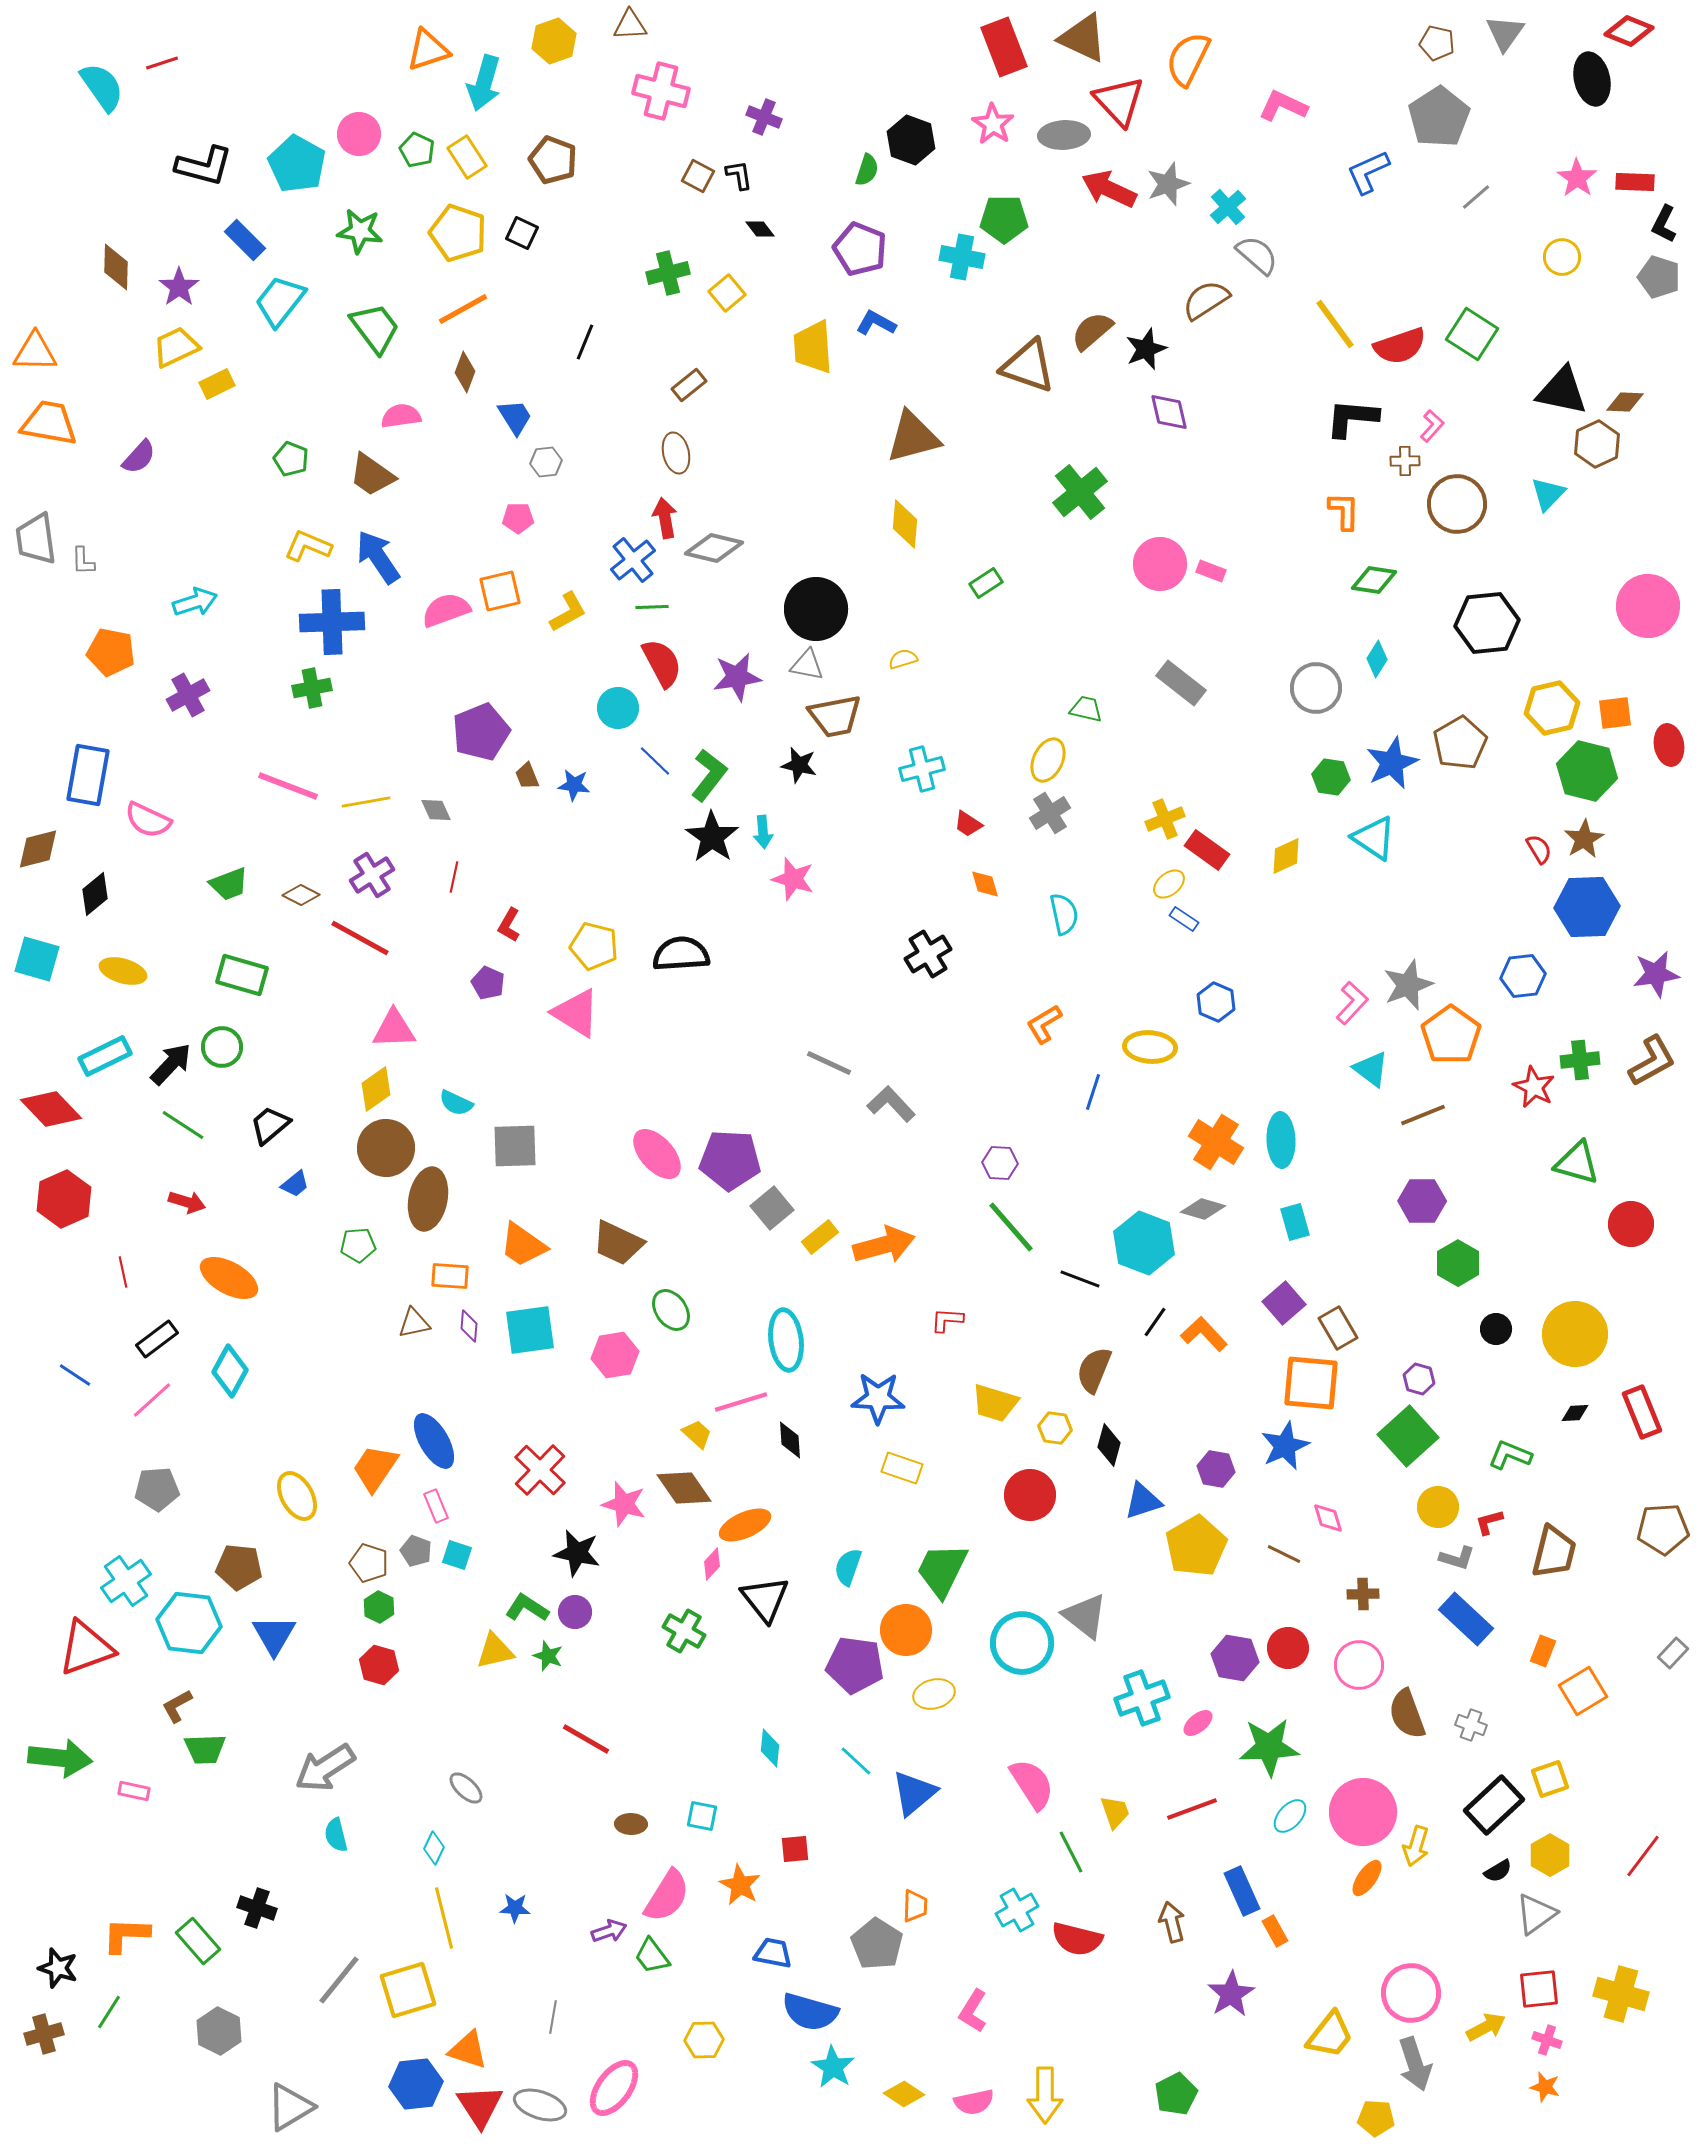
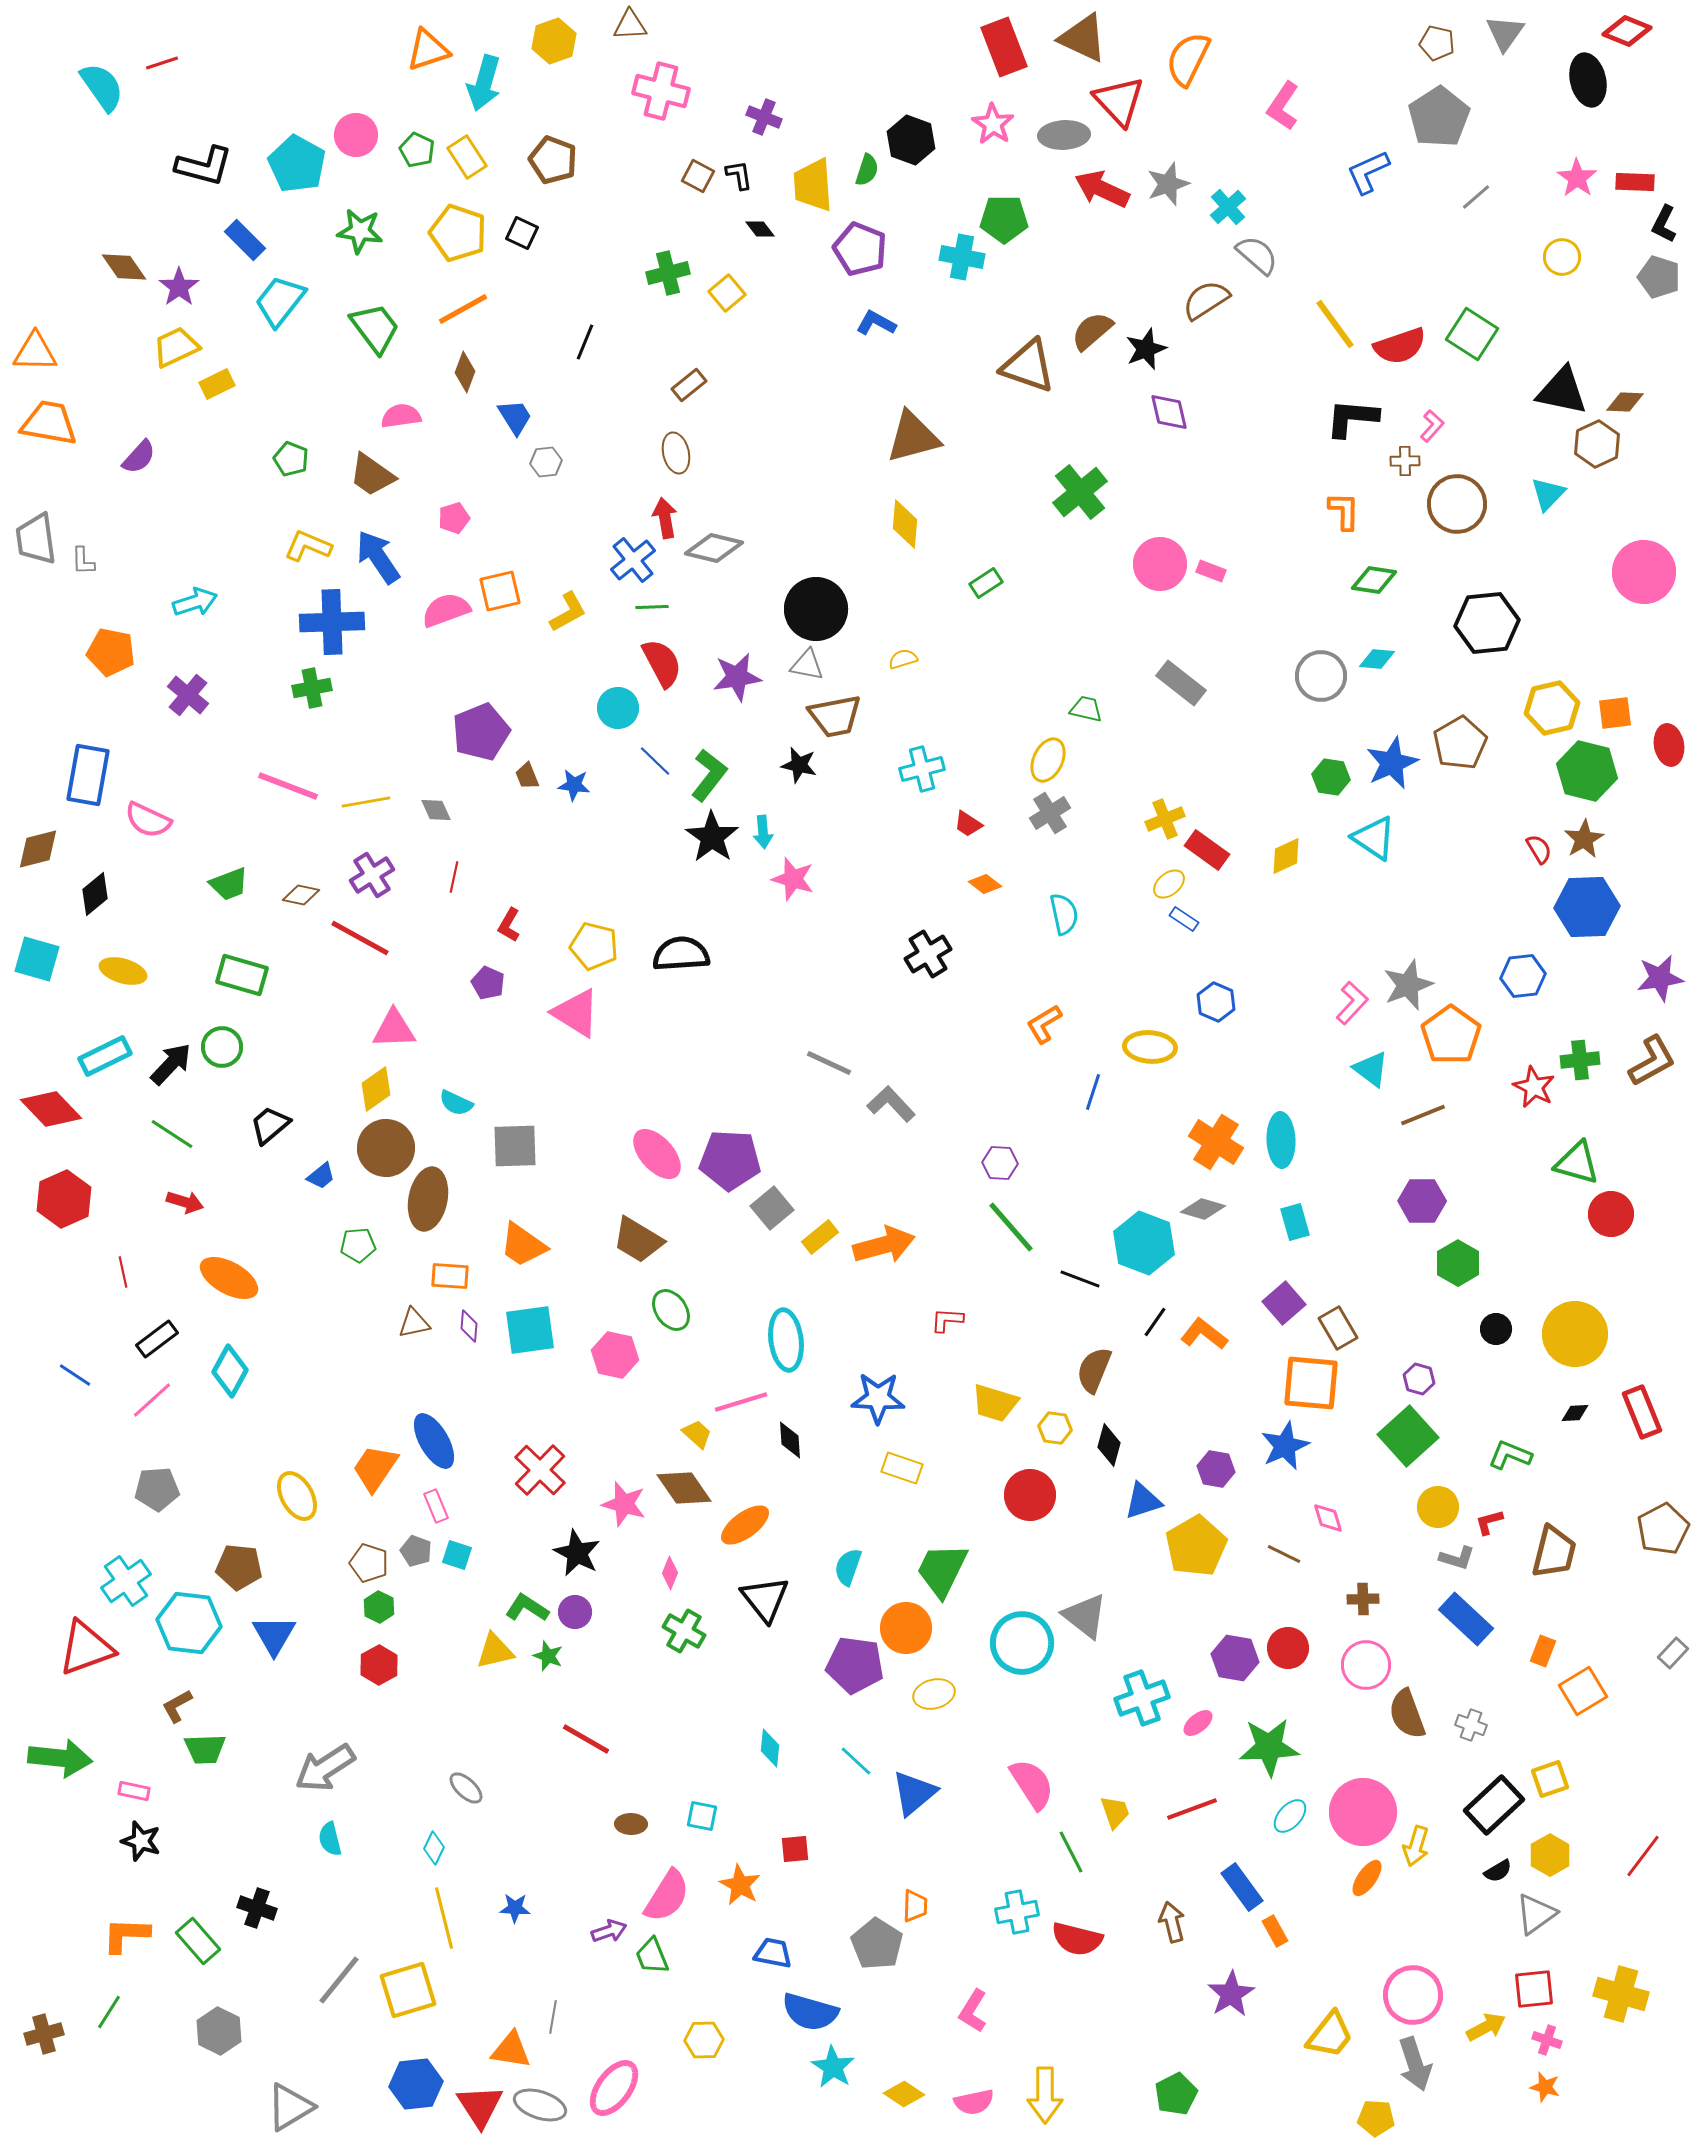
red diamond at (1629, 31): moved 2 px left
black ellipse at (1592, 79): moved 4 px left, 1 px down
pink L-shape at (1283, 106): rotated 81 degrees counterclockwise
pink circle at (359, 134): moved 3 px left, 1 px down
red arrow at (1109, 189): moved 7 px left
brown diamond at (116, 267): moved 8 px right; rotated 36 degrees counterclockwise
yellow trapezoid at (813, 347): moved 162 px up
pink pentagon at (518, 518): moved 64 px left; rotated 16 degrees counterclockwise
pink circle at (1648, 606): moved 4 px left, 34 px up
cyan diamond at (1377, 659): rotated 63 degrees clockwise
gray circle at (1316, 688): moved 5 px right, 12 px up
purple cross at (188, 695): rotated 21 degrees counterclockwise
orange diamond at (985, 884): rotated 36 degrees counterclockwise
brown diamond at (301, 895): rotated 15 degrees counterclockwise
purple star at (1656, 974): moved 4 px right, 4 px down
green line at (183, 1125): moved 11 px left, 9 px down
blue trapezoid at (295, 1184): moved 26 px right, 8 px up
red arrow at (187, 1202): moved 2 px left
red circle at (1631, 1224): moved 20 px left, 10 px up
brown trapezoid at (618, 1243): moved 20 px right, 3 px up; rotated 6 degrees clockwise
orange L-shape at (1204, 1334): rotated 9 degrees counterclockwise
pink hexagon at (615, 1355): rotated 21 degrees clockwise
orange ellipse at (745, 1525): rotated 12 degrees counterclockwise
brown pentagon at (1663, 1529): rotated 24 degrees counterclockwise
black star at (577, 1553): rotated 15 degrees clockwise
pink diamond at (712, 1564): moved 42 px left, 9 px down; rotated 20 degrees counterclockwise
brown cross at (1363, 1594): moved 5 px down
orange circle at (906, 1630): moved 2 px up
red hexagon at (379, 1665): rotated 15 degrees clockwise
pink circle at (1359, 1665): moved 7 px right
cyan semicircle at (336, 1835): moved 6 px left, 4 px down
blue rectangle at (1242, 1891): moved 4 px up; rotated 12 degrees counterclockwise
cyan cross at (1017, 1910): moved 2 px down; rotated 18 degrees clockwise
green trapezoid at (652, 1956): rotated 15 degrees clockwise
black star at (58, 1968): moved 83 px right, 127 px up
red square at (1539, 1989): moved 5 px left
pink circle at (1411, 1993): moved 2 px right, 2 px down
orange triangle at (468, 2050): moved 43 px right; rotated 9 degrees counterclockwise
